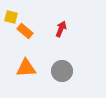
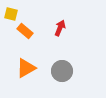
yellow square: moved 3 px up
red arrow: moved 1 px left, 1 px up
orange triangle: rotated 25 degrees counterclockwise
